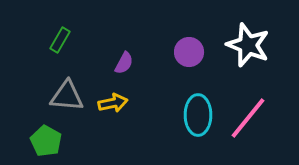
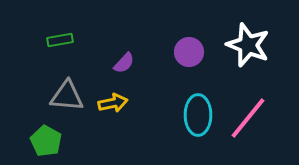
green rectangle: rotated 50 degrees clockwise
purple semicircle: rotated 15 degrees clockwise
